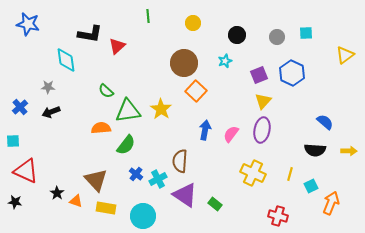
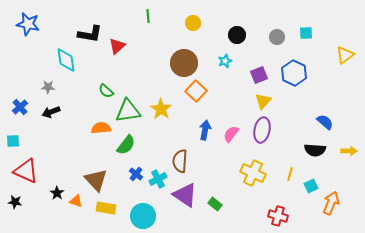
blue hexagon at (292, 73): moved 2 px right
